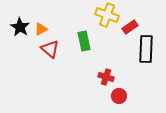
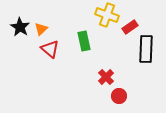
orange triangle: rotated 16 degrees counterclockwise
red cross: rotated 28 degrees clockwise
